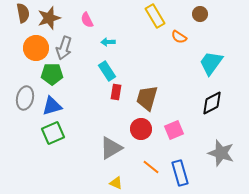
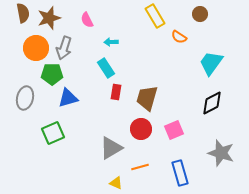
cyan arrow: moved 3 px right
cyan rectangle: moved 1 px left, 3 px up
blue triangle: moved 16 px right, 8 px up
orange line: moved 11 px left; rotated 54 degrees counterclockwise
